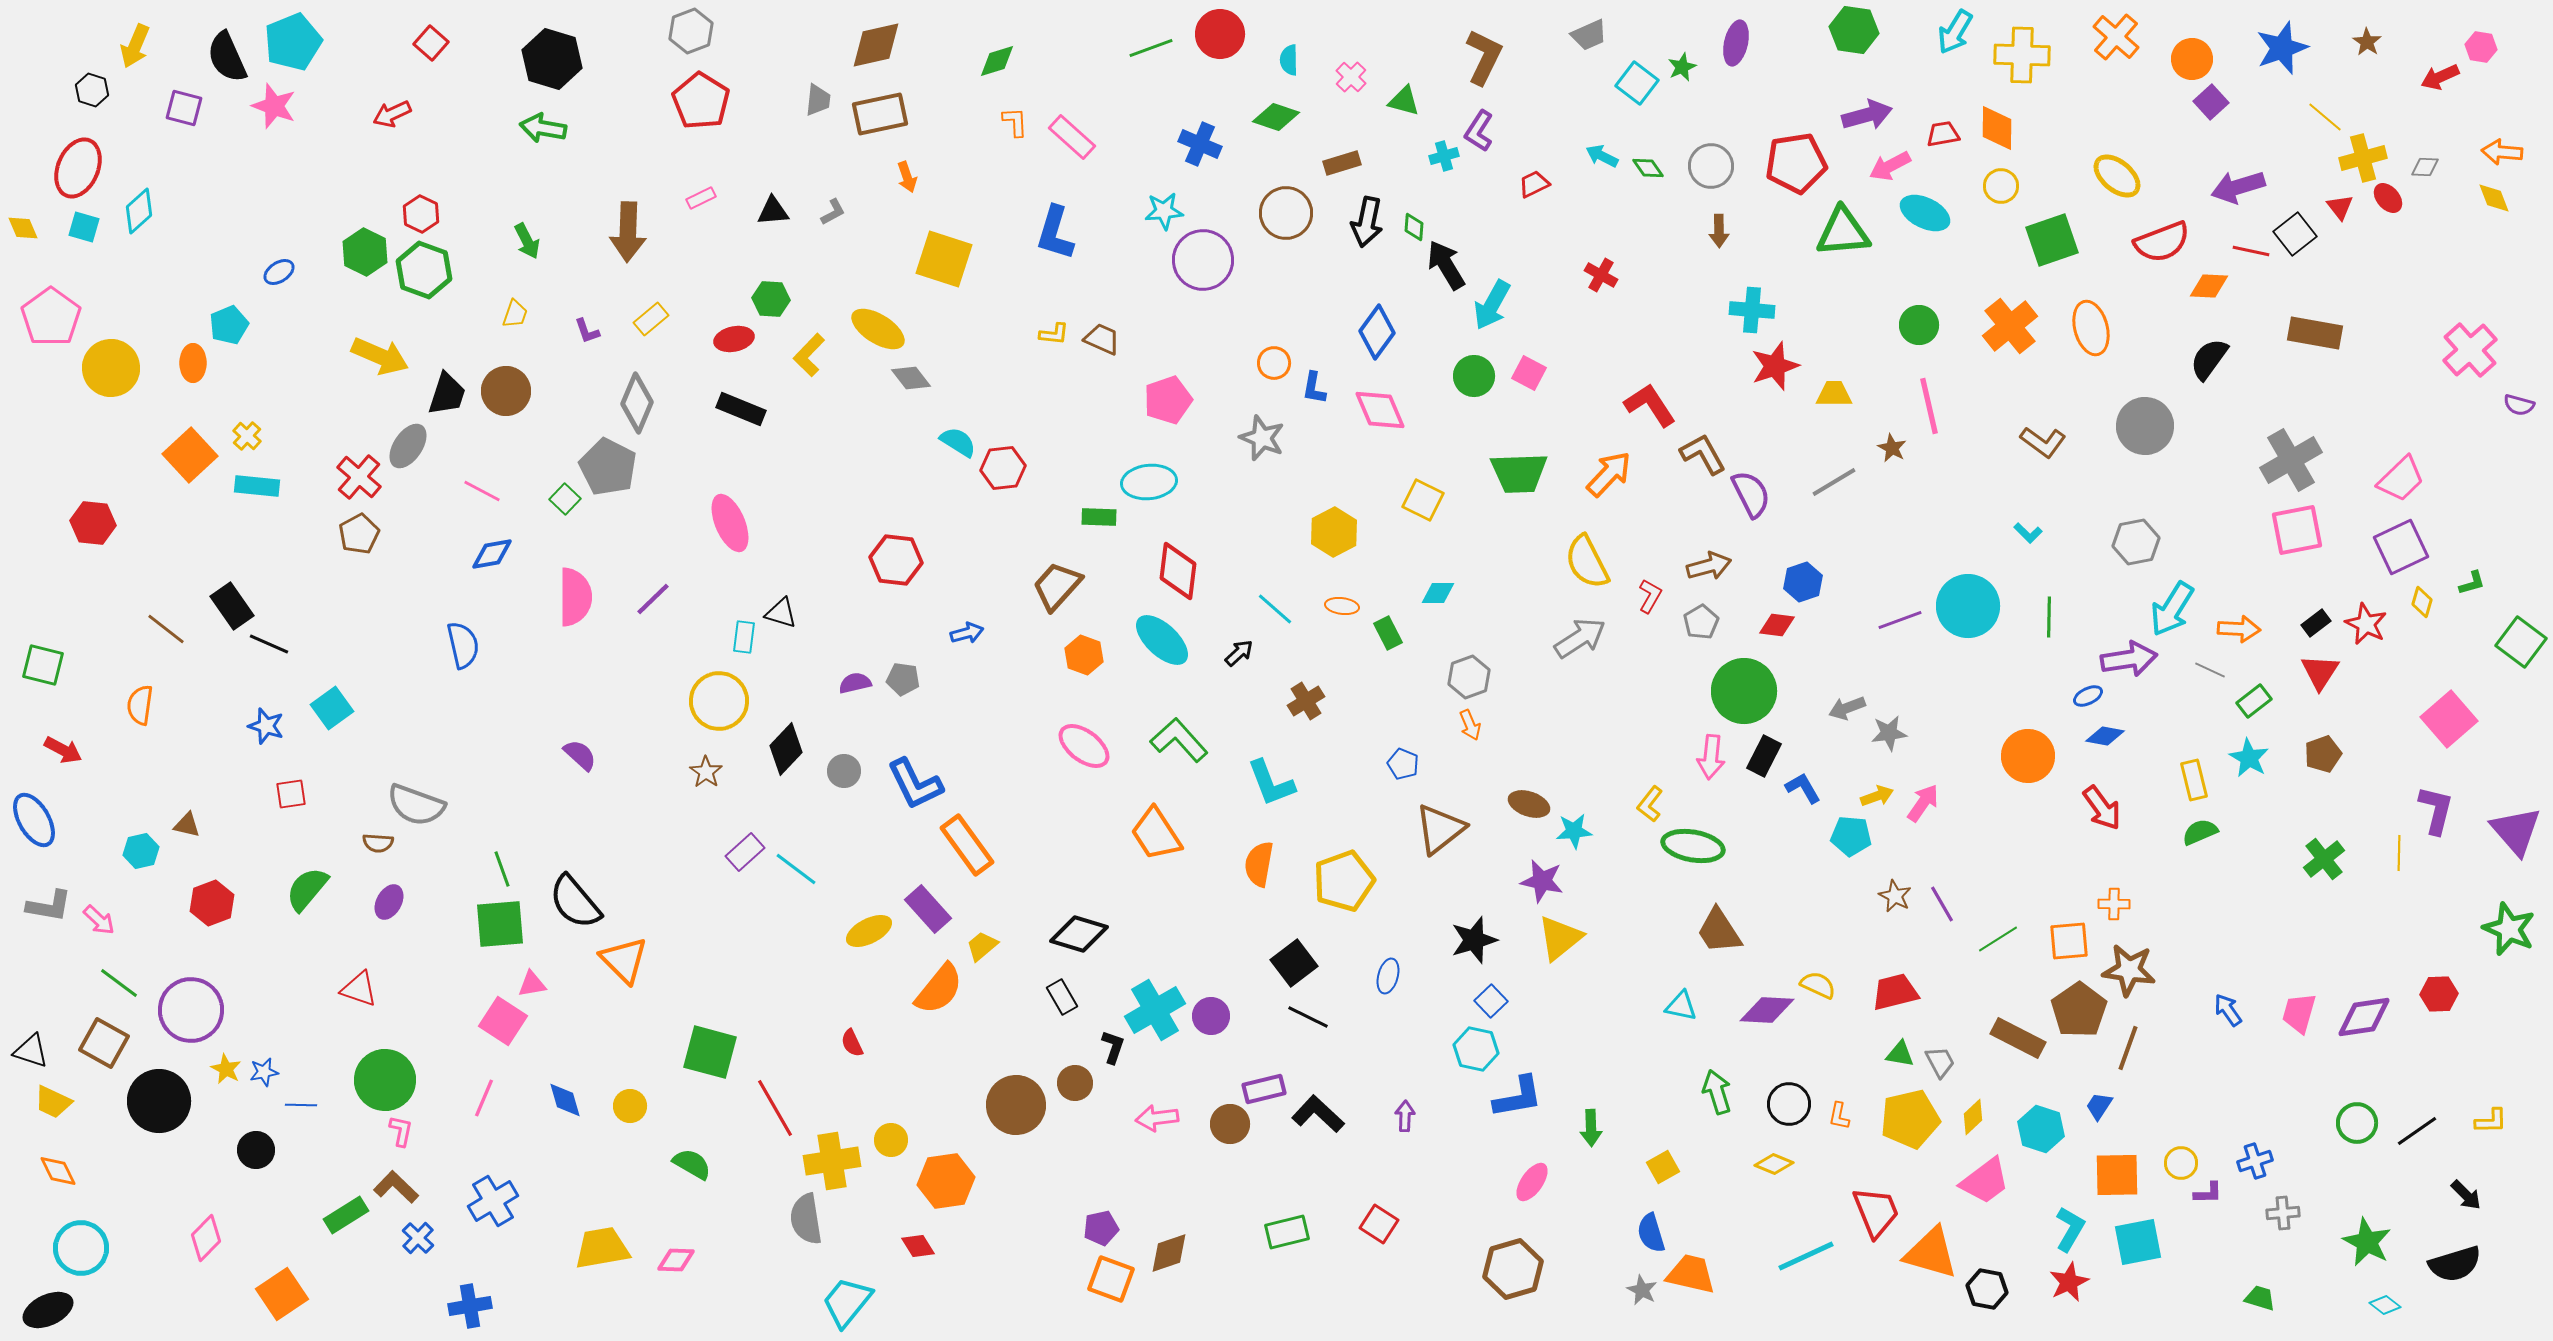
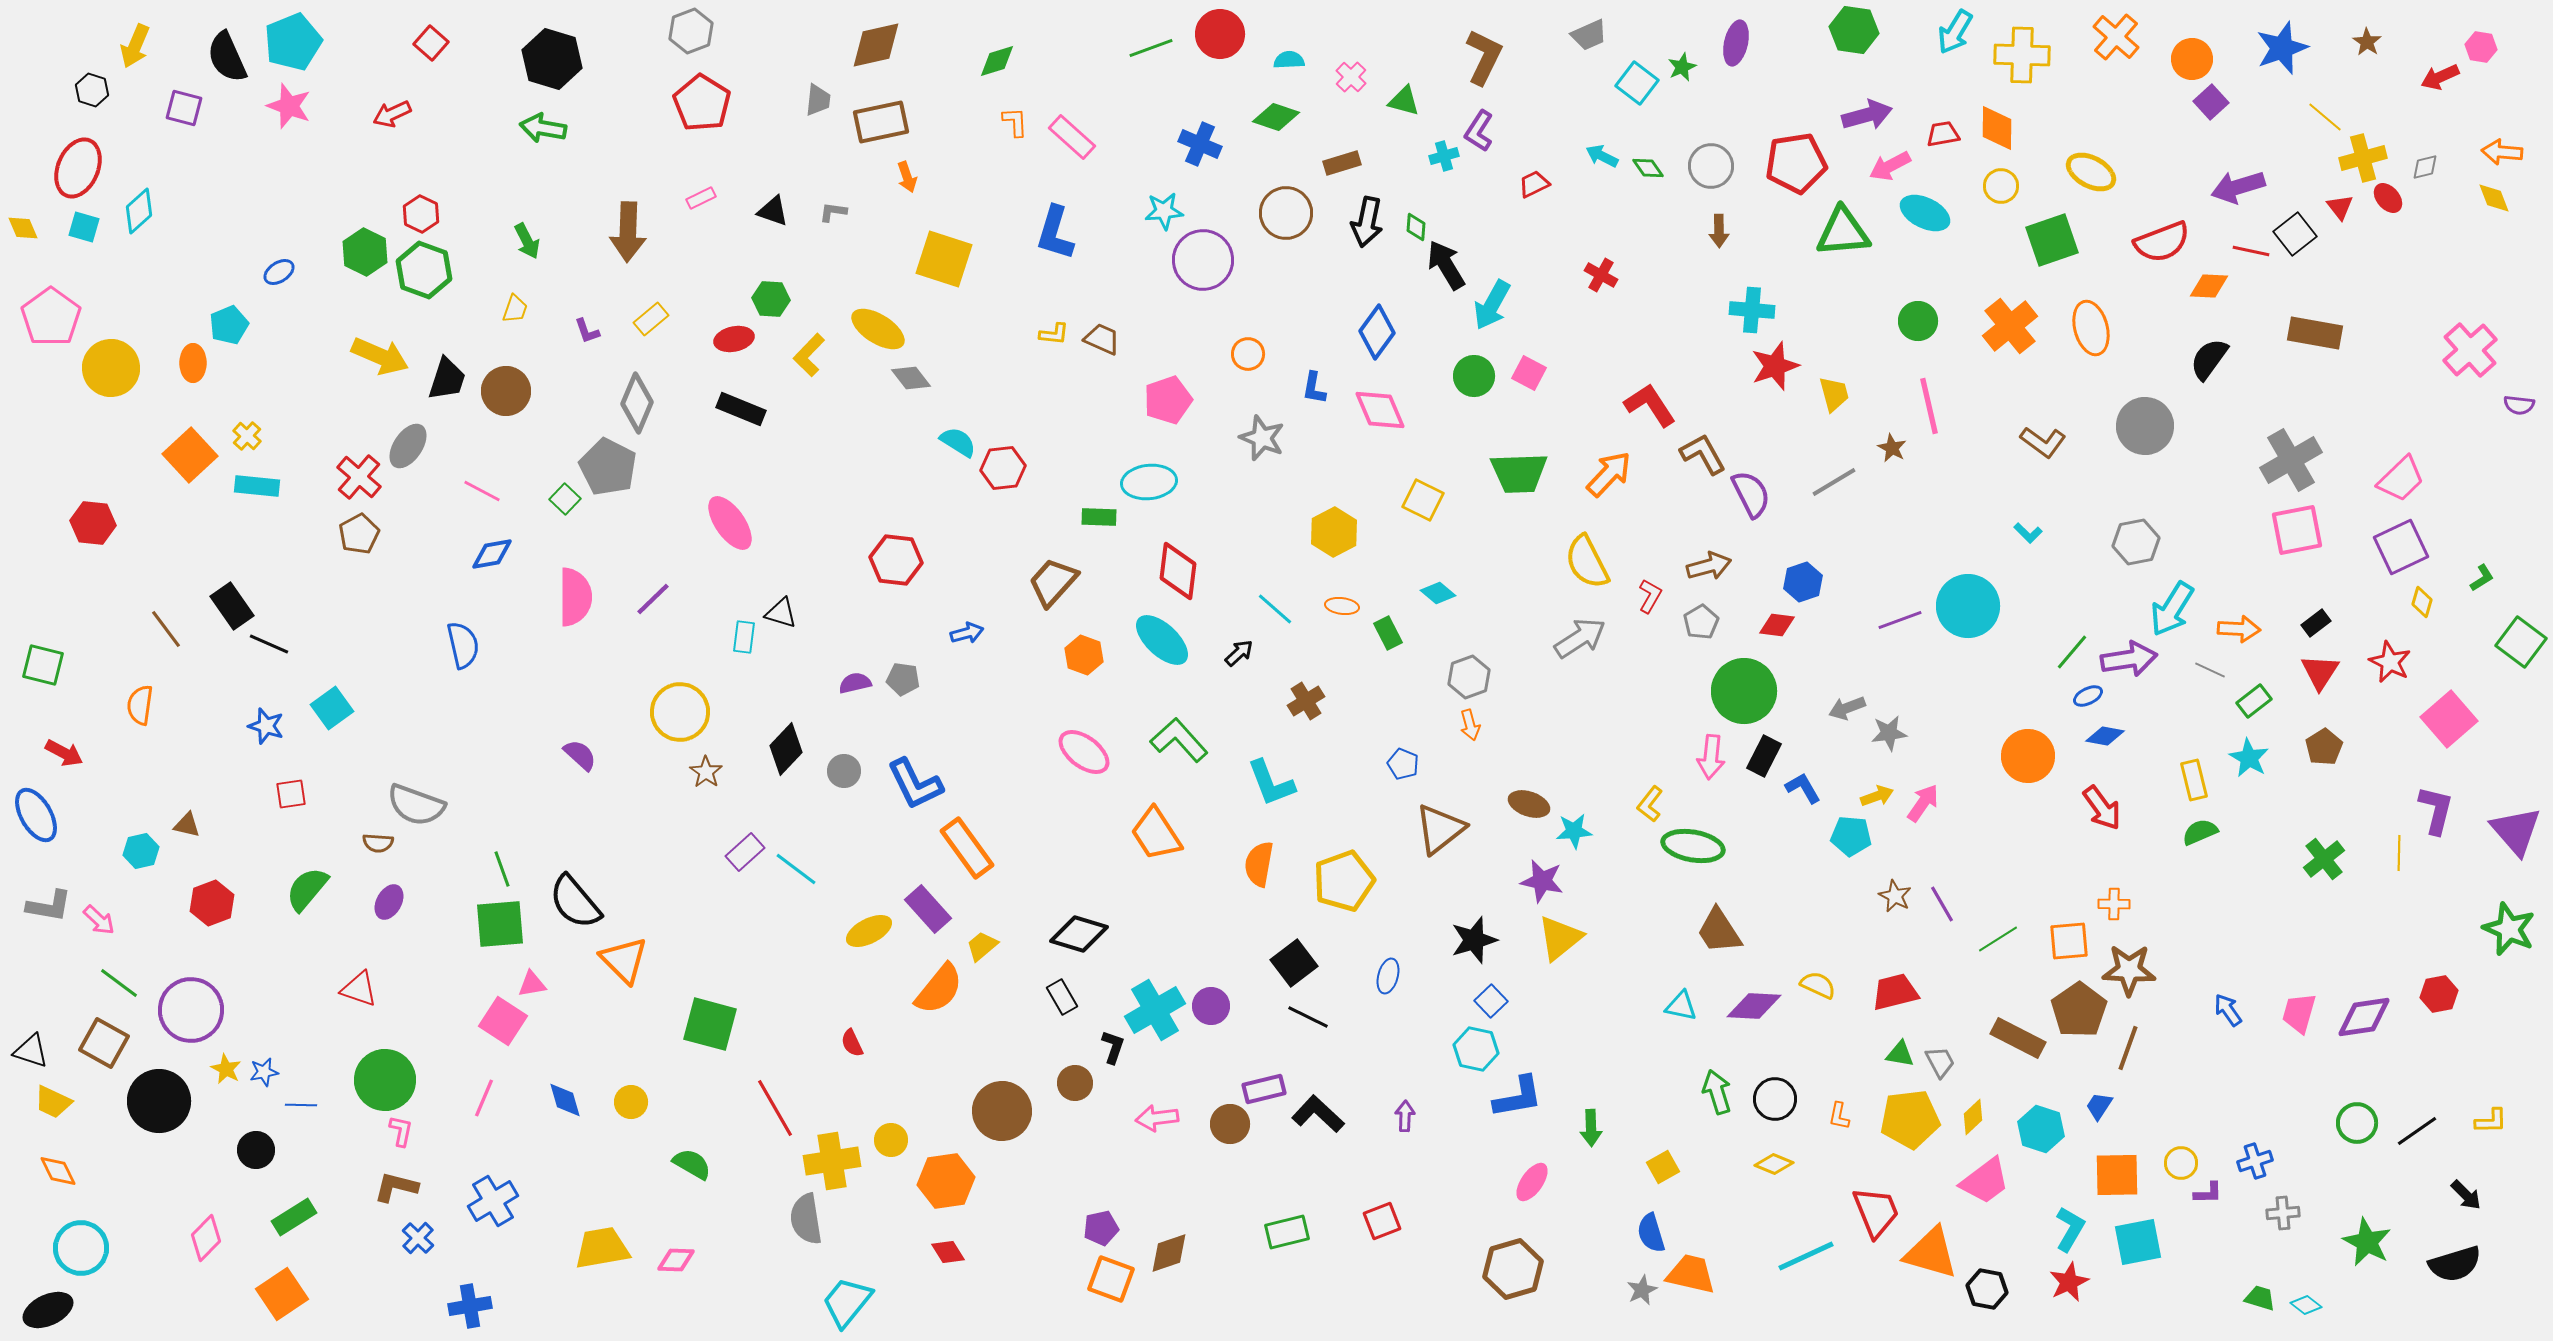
cyan semicircle at (1289, 60): rotated 88 degrees clockwise
red pentagon at (701, 101): moved 1 px right, 2 px down
pink star at (274, 106): moved 15 px right
brown rectangle at (880, 114): moved 1 px right, 8 px down
gray diamond at (2425, 167): rotated 16 degrees counterclockwise
yellow ellipse at (2117, 176): moved 26 px left, 4 px up; rotated 12 degrees counterclockwise
black triangle at (773, 211): rotated 24 degrees clockwise
gray L-shape at (833, 212): rotated 144 degrees counterclockwise
green diamond at (1414, 227): moved 2 px right
yellow trapezoid at (515, 314): moved 5 px up
green circle at (1919, 325): moved 1 px left, 4 px up
orange circle at (1274, 363): moved 26 px left, 9 px up
black trapezoid at (447, 394): moved 15 px up
yellow trapezoid at (1834, 394): rotated 75 degrees clockwise
purple semicircle at (2519, 405): rotated 8 degrees counterclockwise
pink ellipse at (730, 523): rotated 12 degrees counterclockwise
green L-shape at (2472, 583): moved 10 px right, 5 px up; rotated 16 degrees counterclockwise
brown trapezoid at (1057, 586): moved 4 px left, 4 px up
cyan diamond at (1438, 593): rotated 40 degrees clockwise
green line at (2049, 617): moved 23 px right, 35 px down; rotated 39 degrees clockwise
red star at (2366, 624): moved 24 px right, 38 px down
brown line at (166, 629): rotated 15 degrees clockwise
yellow circle at (719, 701): moved 39 px left, 11 px down
orange arrow at (1470, 725): rotated 8 degrees clockwise
pink ellipse at (1084, 746): moved 6 px down
red arrow at (63, 750): moved 1 px right, 3 px down
brown pentagon at (2323, 754): moved 1 px right, 7 px up; rotated 12 degrees counterclockwise
blue ellipse at (34, 820): moved 2 px right, 5 px up
orange rectangle at (967, 845): moved 3 px down
brown star at (2129, 970): rotated 6 degrees counterclockwise
red hexagon at (2439, 994): rotated 9 degrees counterclockwise
purple diamond at (1767, 1010): moved 13 px left, 4 px up
purple circle at (1211, 1016): moved 10 px up
green square at (710, 1052): moved 28 px up
black circle at (1789, 1104): moved 14 px left, 5 px up
brown circle at (1016, 1105): moved 14 px left, 6 px down
yellow circle at (630, 1106): moved 1 px right, 4 px up
yellow pentagon at (1910, 1119): rotated 6 degrees clockwise
brown L-shape at (396, 1187): rotated 30 degrees counterclockwise
green rectangle at (346, 1215): moved 52 px left, 2 px down
red square at (1379, 1224): moved 3 px right, 3 px up; rotated 36 degrees clockwise
red diamond at (918, 1246): moved 30 px right, 6 px down
gray star at (1642, 1290): rotated 20 degrees clockwise
cyan diamond at (2385, 1305): moved 79 px left
